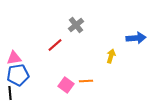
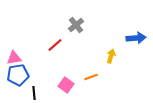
orange line: moved 5 px right, 4 px up; rotated 16 degrees counterclockwise
black line: moved 24 px right
